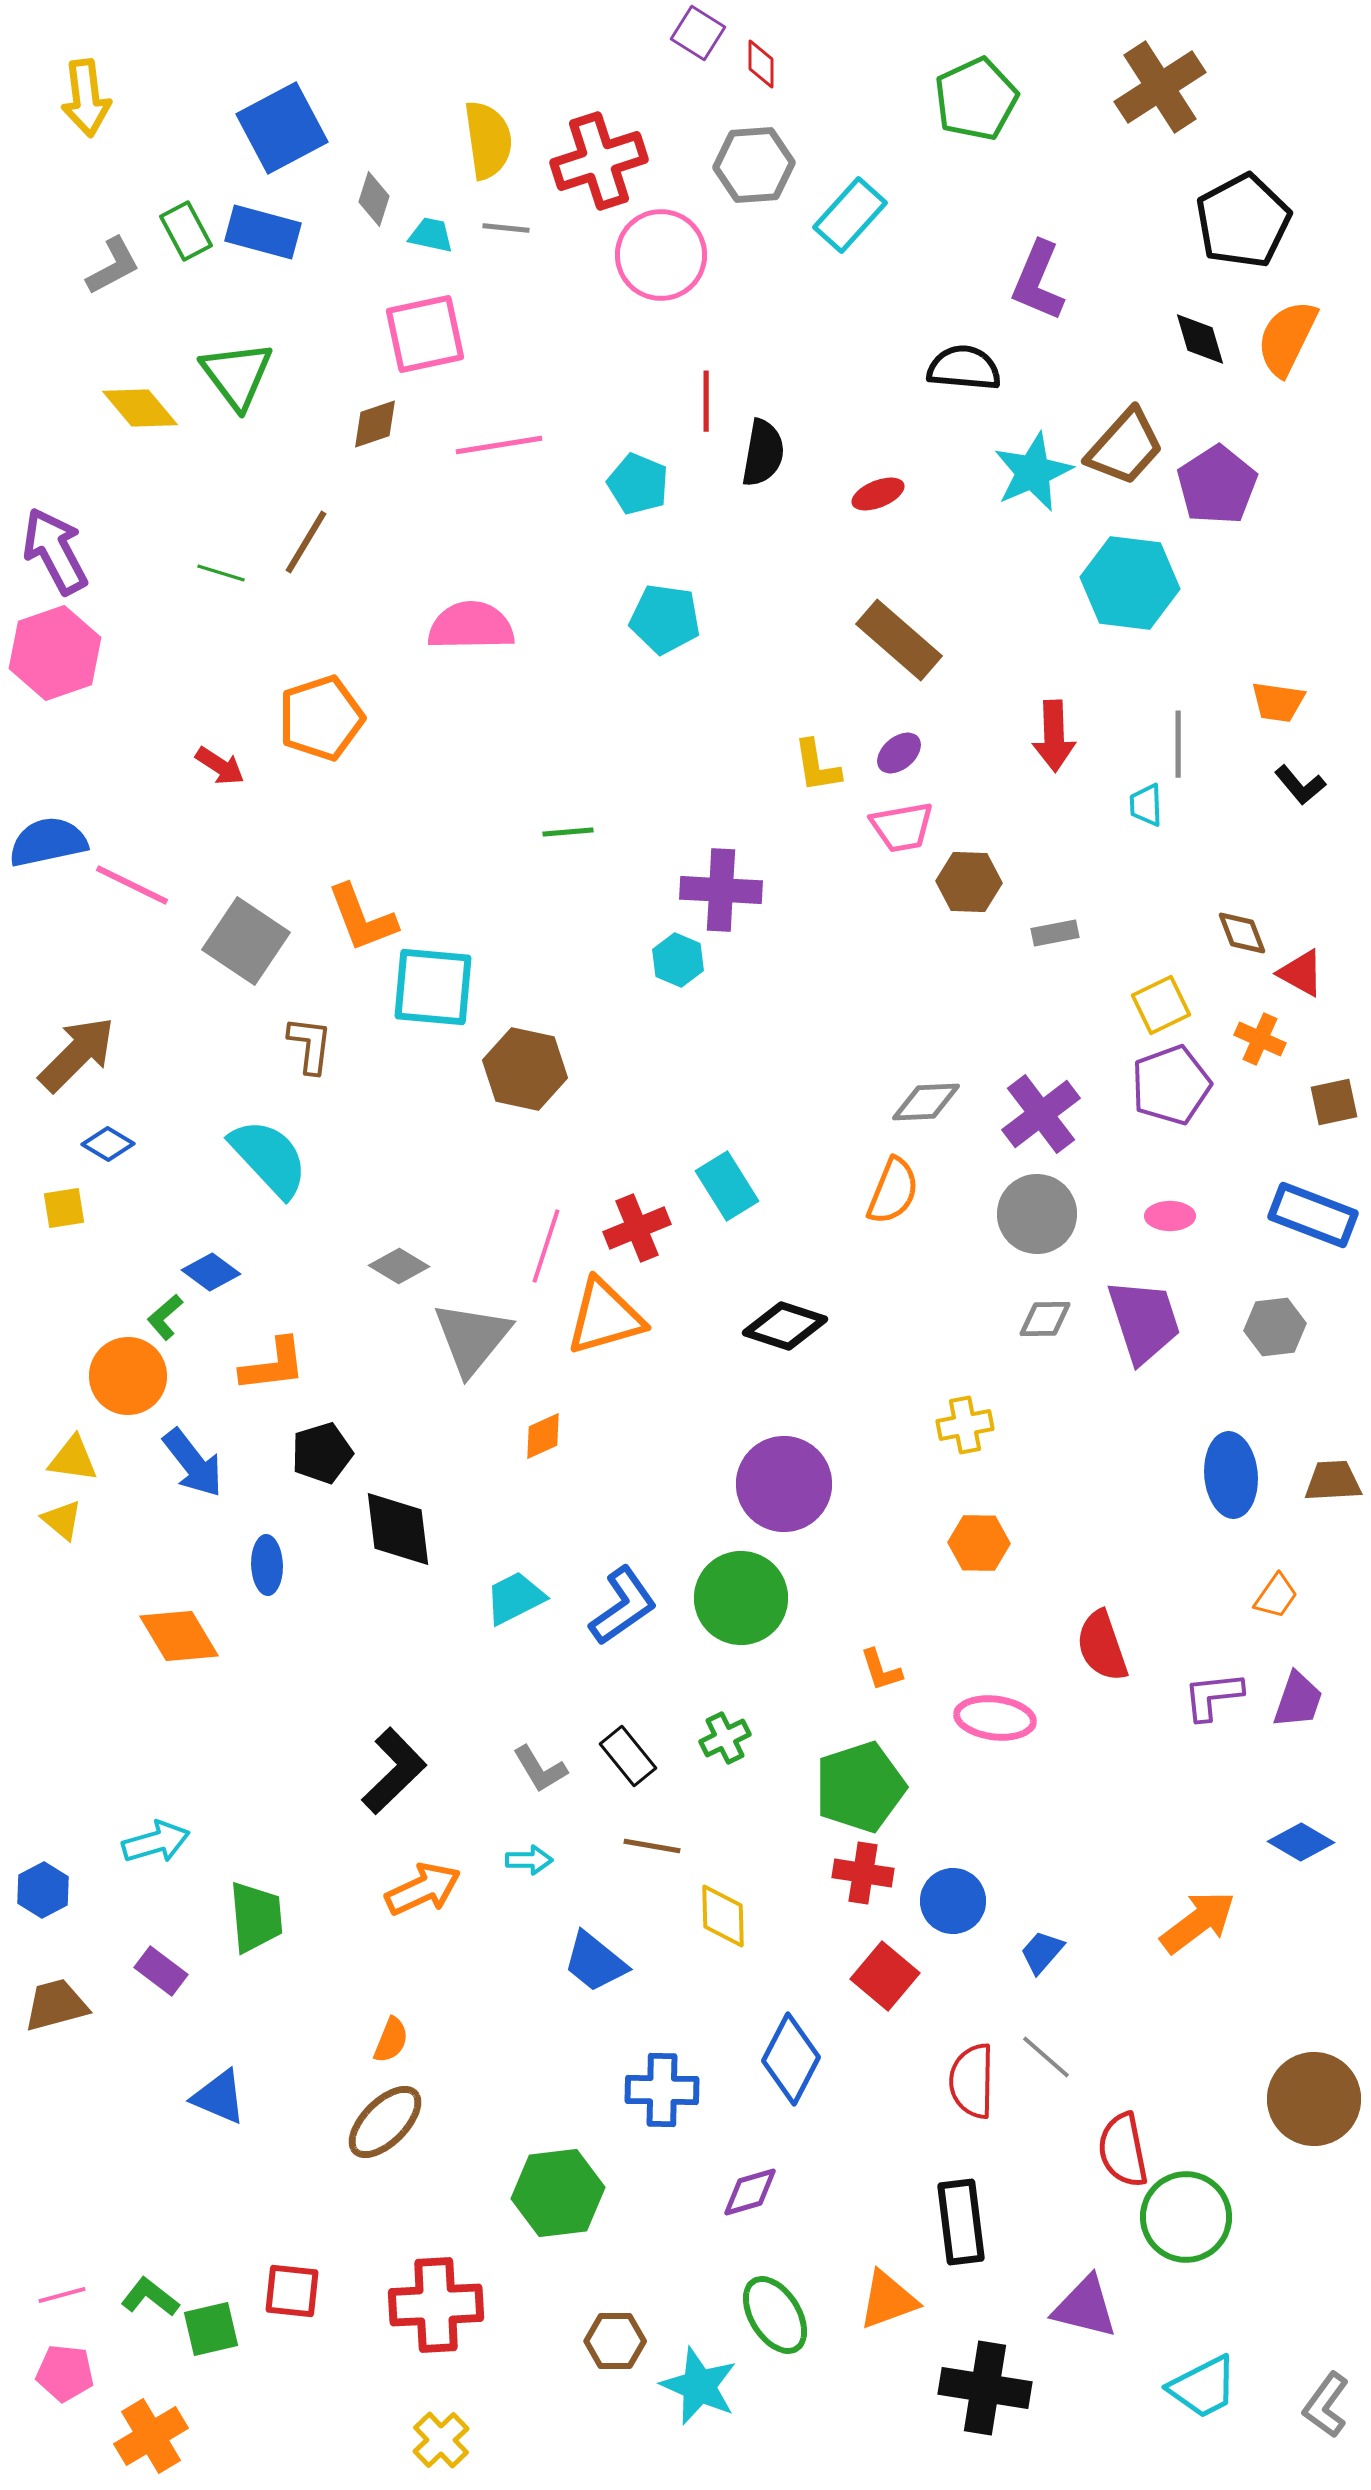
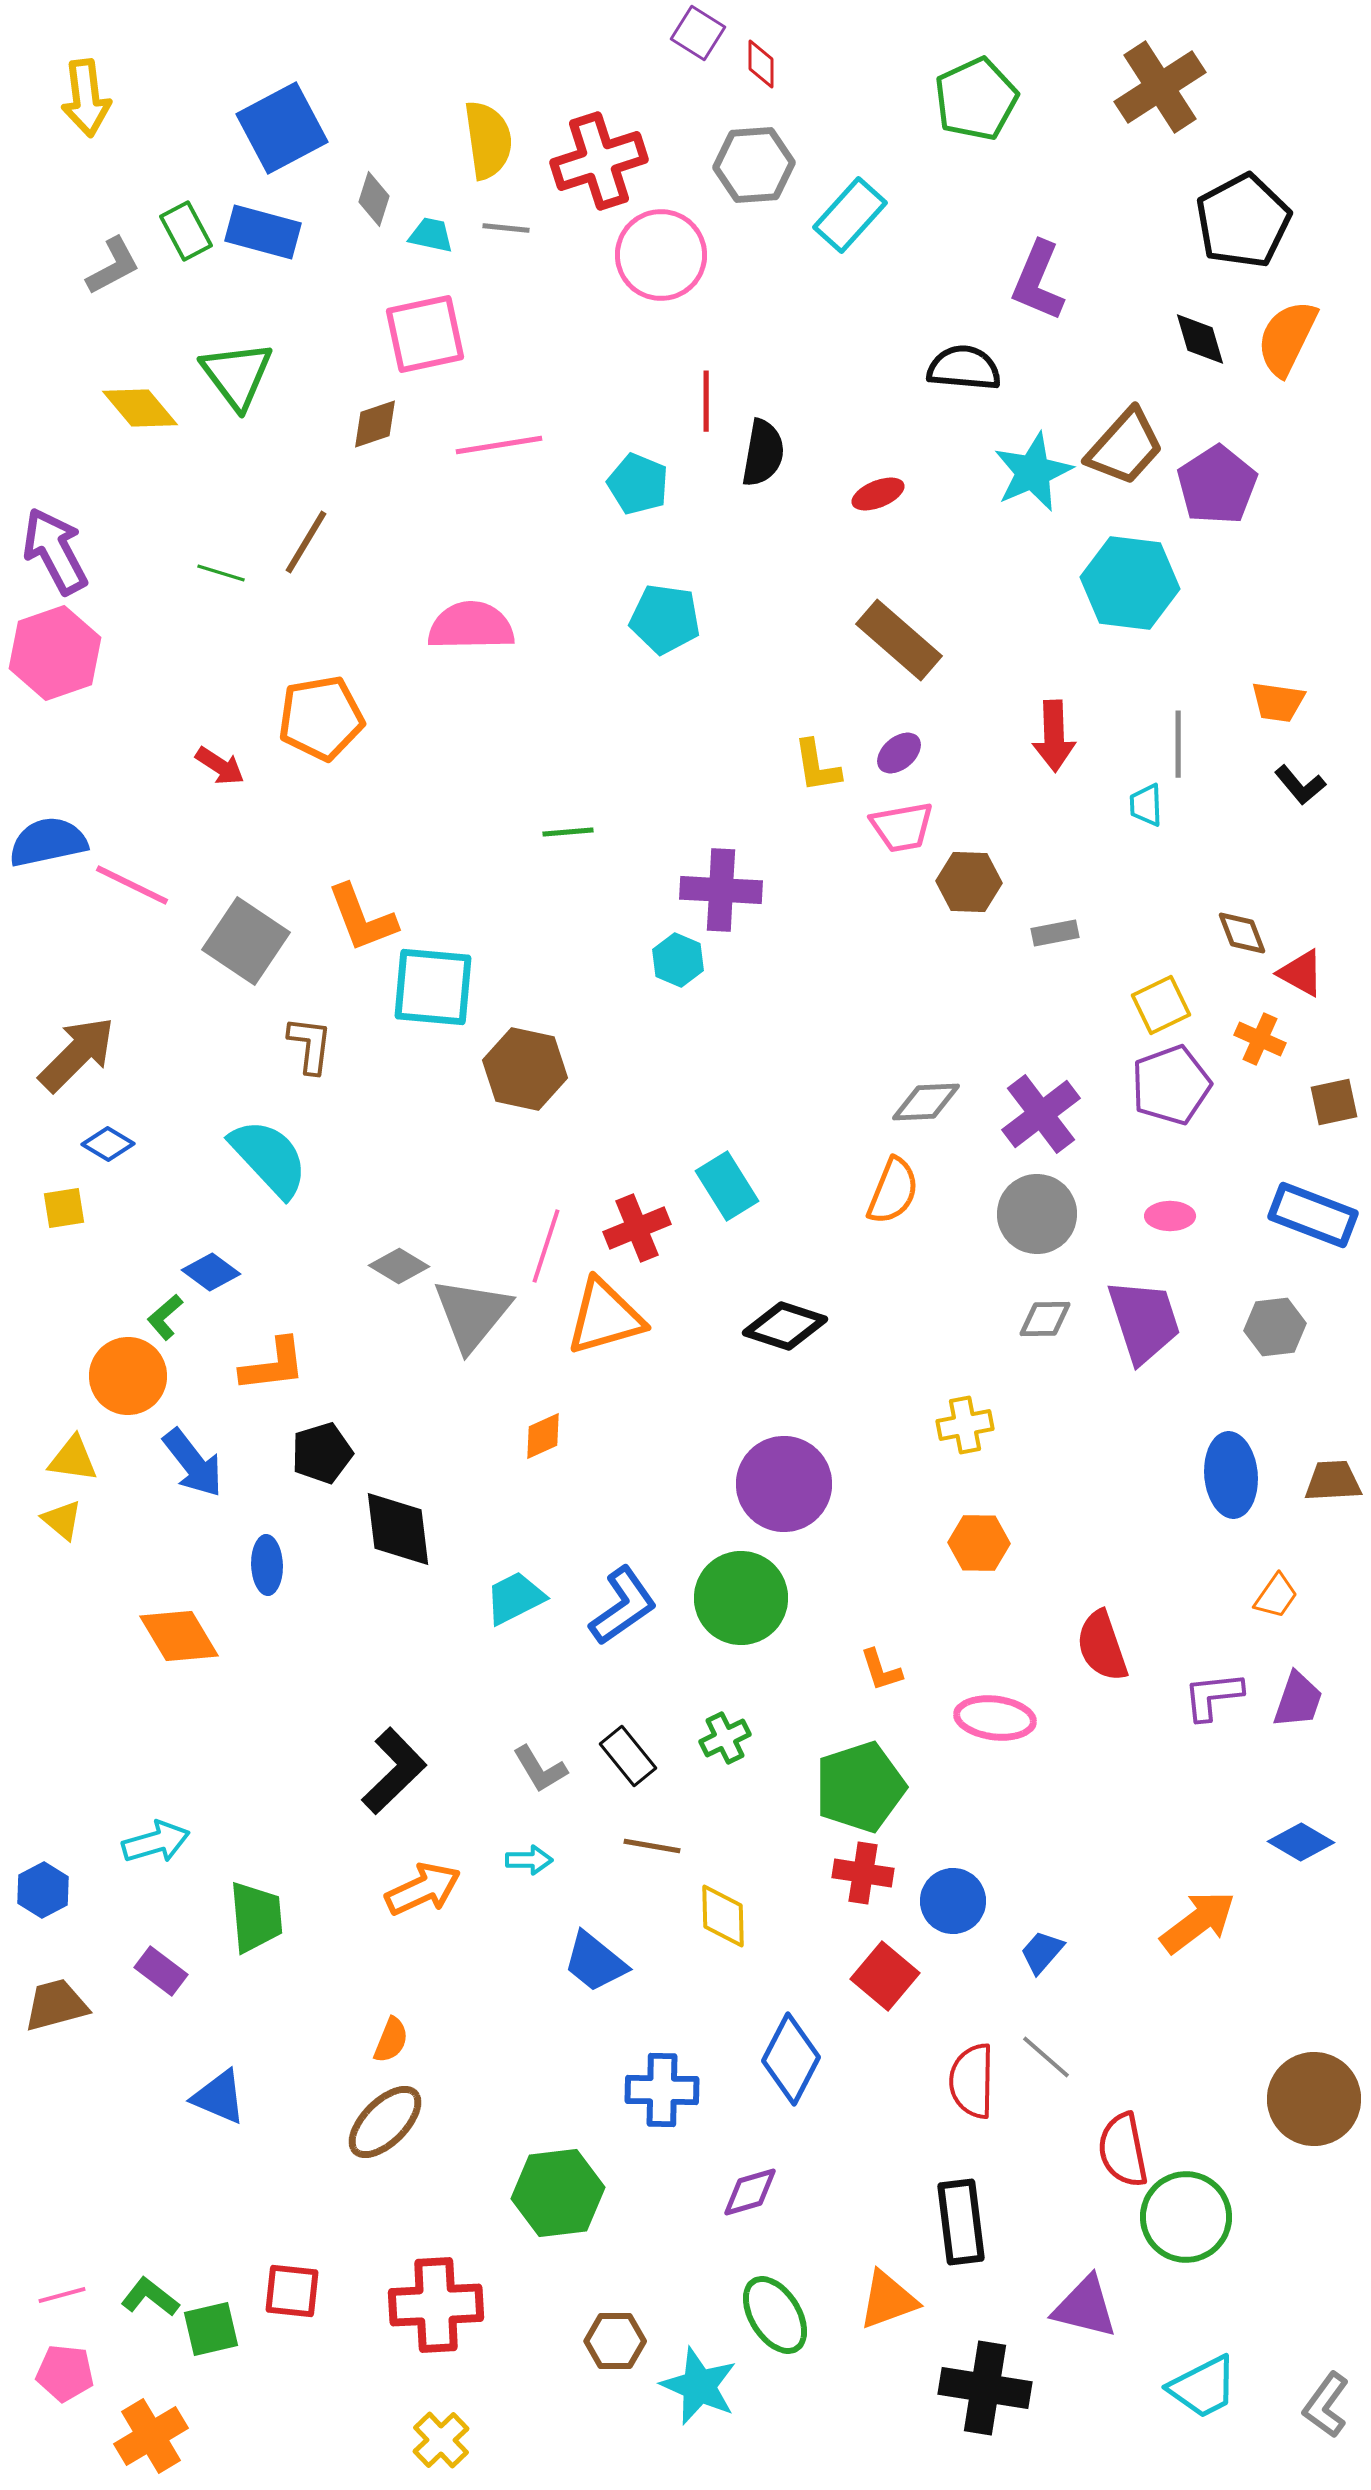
orange pentagon at (321, 718): rotated 8 degrees clockwise
gray triangle at (472, 1338): moved 24 px up
